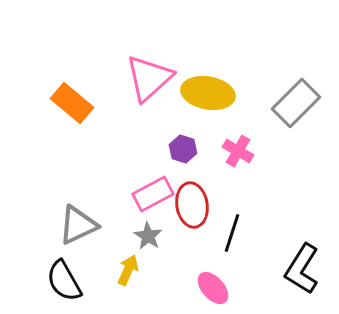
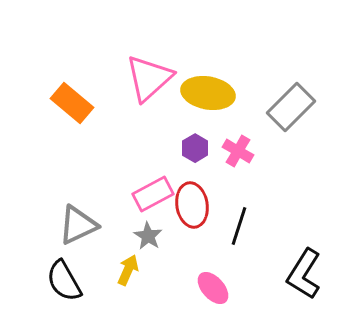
gray rectangle: moved 5 px left, 4 px down
purple hexagon: moved 12 px right, 1 px up; rotated 12 degrees clockwise
black line: moved 7 px right, 7 px up
black L-shape: moved 2 px right, 5 px down
